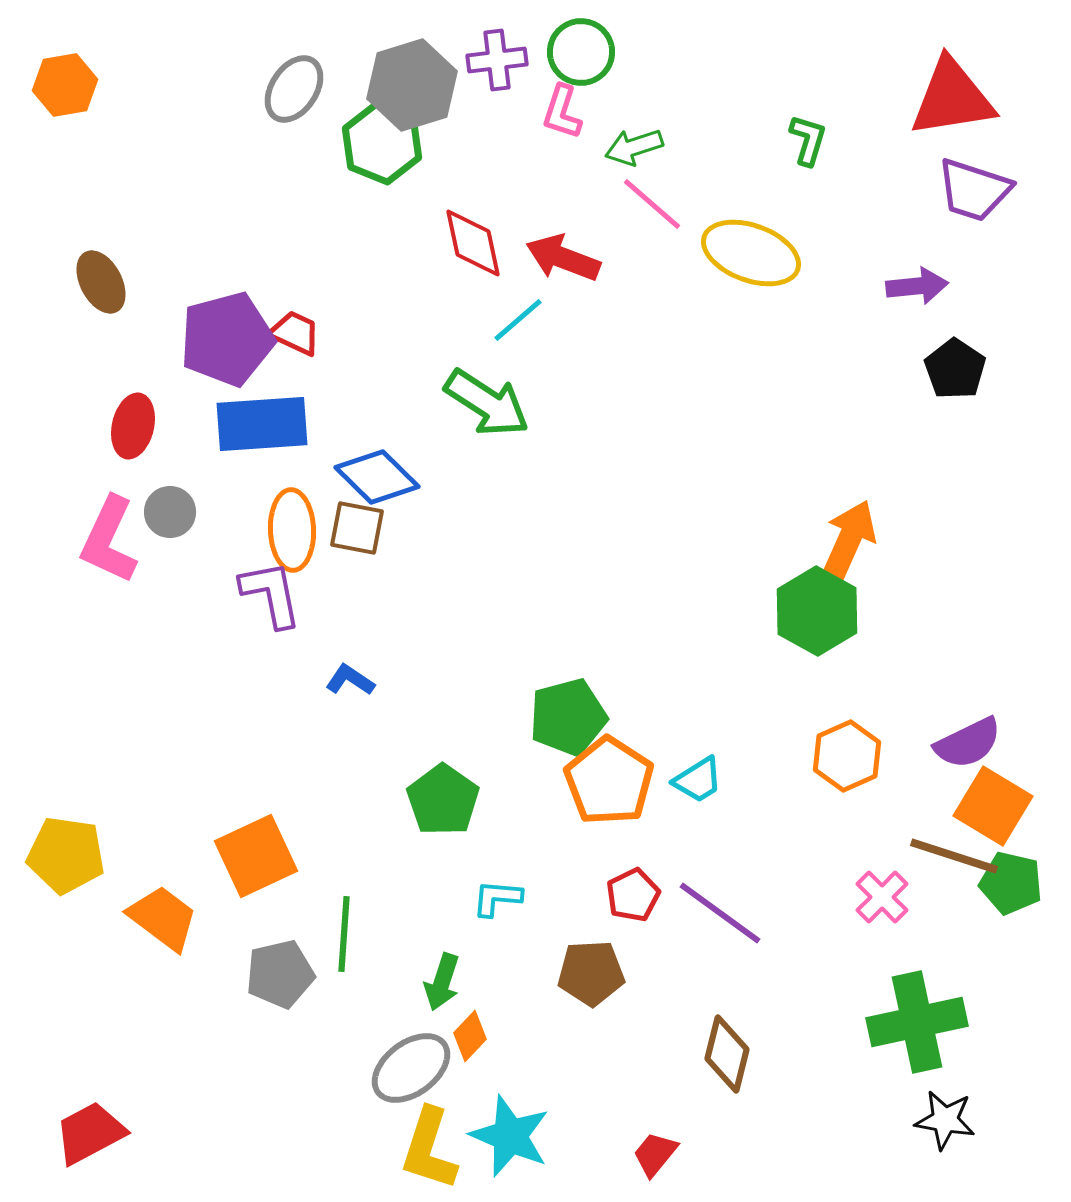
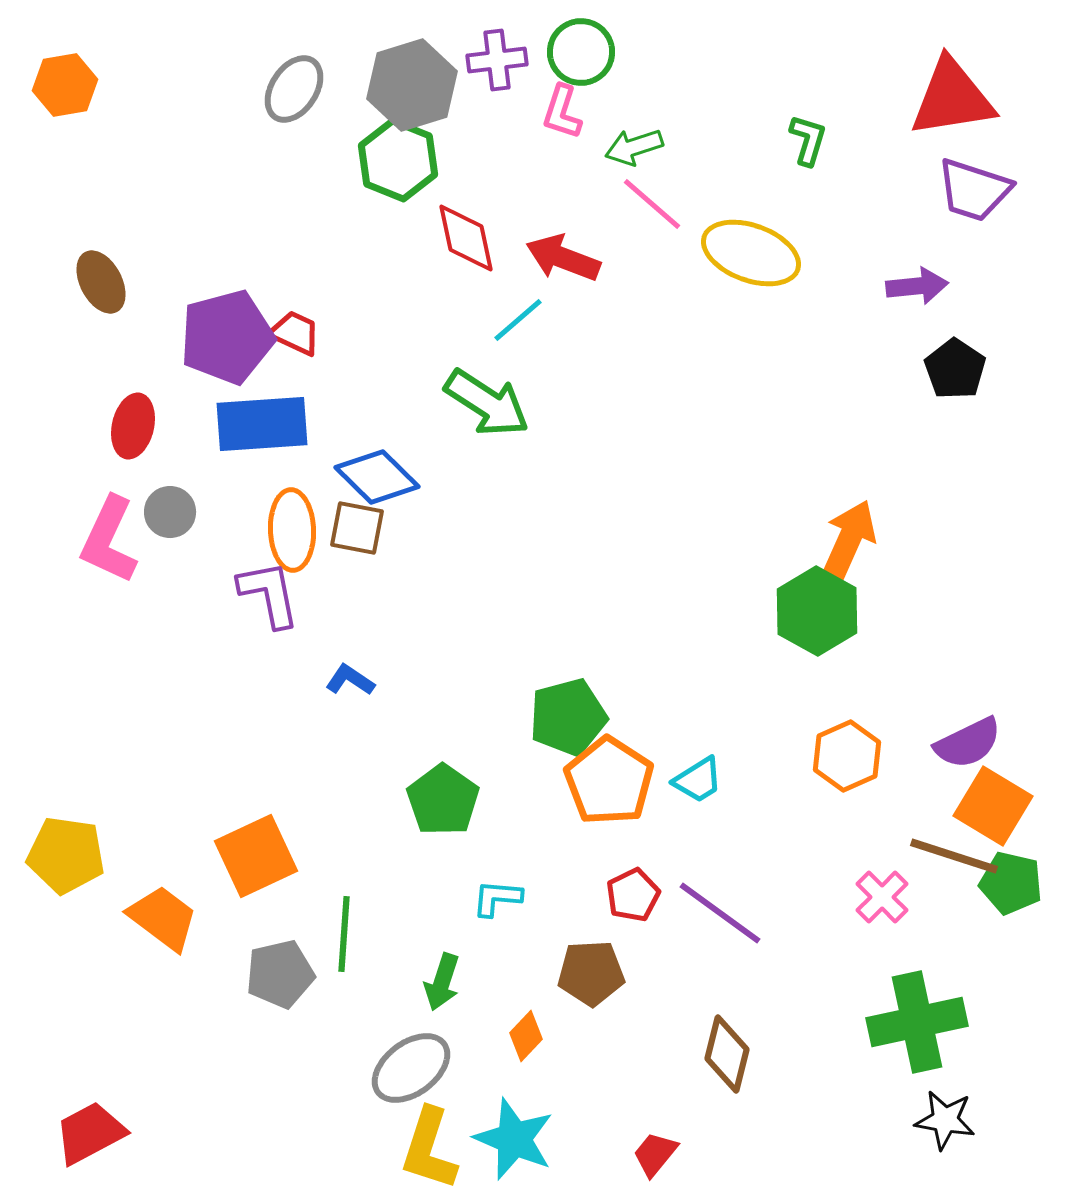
green hexagon at (382, 143): moved 16 px right, 17 px down
red diamond at (473, 243): moved 7 px left, 5 px up
purple pentagon at (227, 339): moved 2 px up
purple L-shape at (271, 594): moved 2 px left
orange diamond at (470, 1036): moved 56 px right
cyan star at (510, 1136): moved 4 px right, 3 px down
